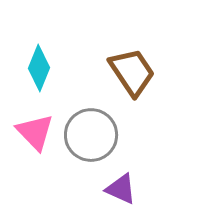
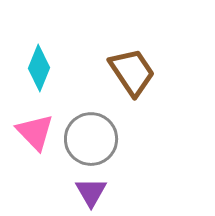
gray circle: moved 4 px down
purple triangle: moved 30 px left, 3 px down; rotated 36 degrees clockwise
